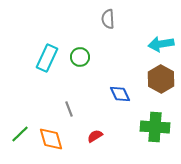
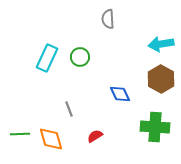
green line: rotated 42 degrees clockwise
